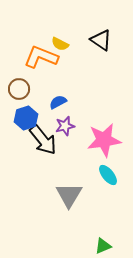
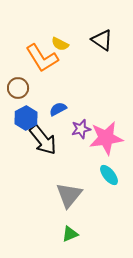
black triangle: moved 1 px right
orange L-shape: moved 1 px right, 1 px down; rotated 144 degrees counterclockwise
brown circle: moved 1 px left, 1 px up
blue semicircle: moved 7 px down
blue hexagon: rotated 10 degrees counterclockwise
purple star: moved 16 px right, 3 px down
pink star: moved 2 px right, 2 px up
cyan ellipse: moved 1 px right
gray triangle: rotated 8 degrees clockwise
green triangle: moved 33 px left, 12 px up
